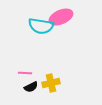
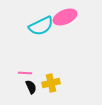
pink ellipse: moved 4 px right
cyan semicircle: rotated 35 degrees counterclockwise
black semicircle: rotated 88 degrees counterclockwise
